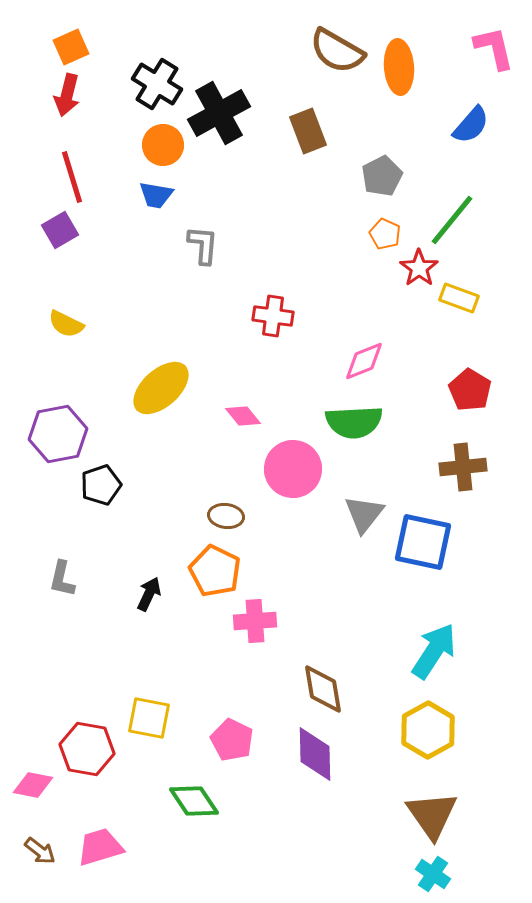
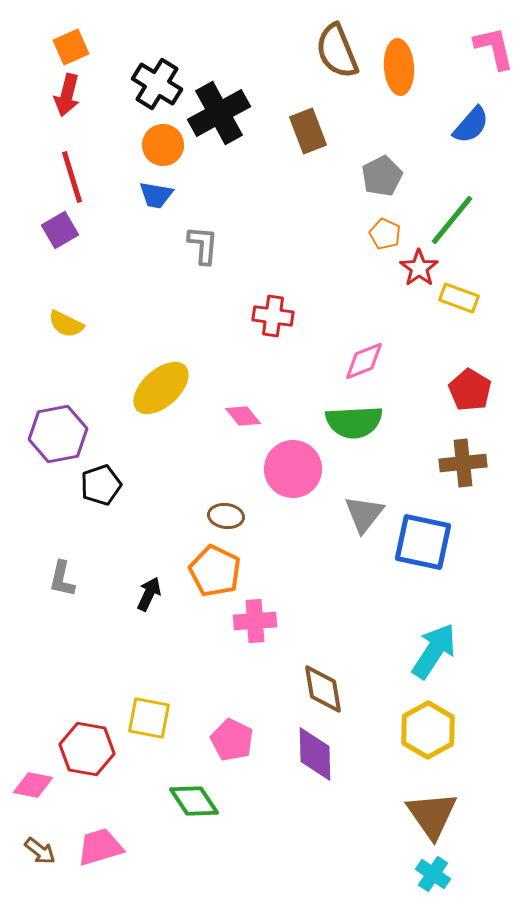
brown semicircle at (337, 51): rotated 38 degrees clockwise
brown cross at (463, 467): moved 4 px up
